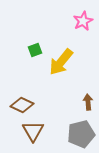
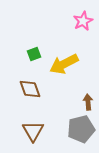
green square: moved 1 px left, 4 px down
yellow arrow: moved 3 px right, 2 px down; rotated 24 degrees clockwise
brown diamond: moved 8 px right, 16 px up; rotated 45 degrees clockwise
gray pentagon: moved 5 px up
